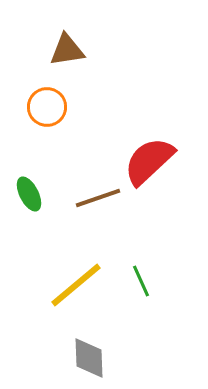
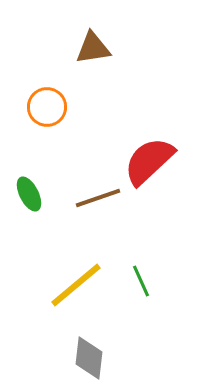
brown triangle: moved 26 px right, 2 px up
gray diamond: rotated 9 degrees clockwise
